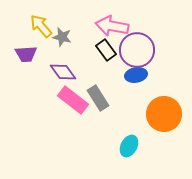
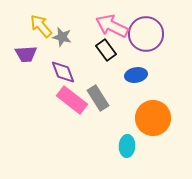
pink arrow: rotated 16 degrees clockwise
purple circle: moved 9 px right, 16 px up
purple diamond: rotated 16 degrees clockwise
pink rectangle: moved 1 px left
orange circle: moved 11 px left, 4 px down
cyan ellipse: moved 2 px left; rotated 25 degrees counterclockwise
